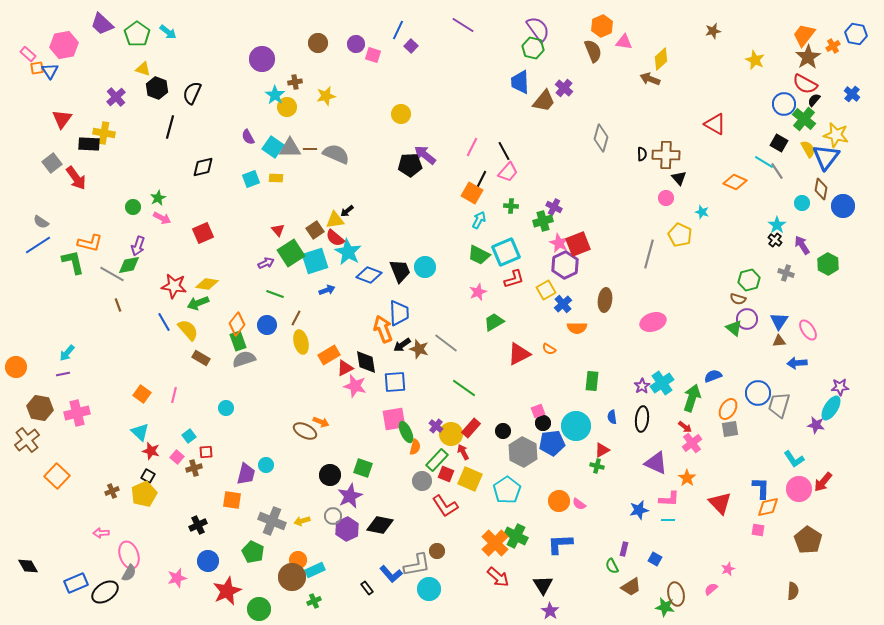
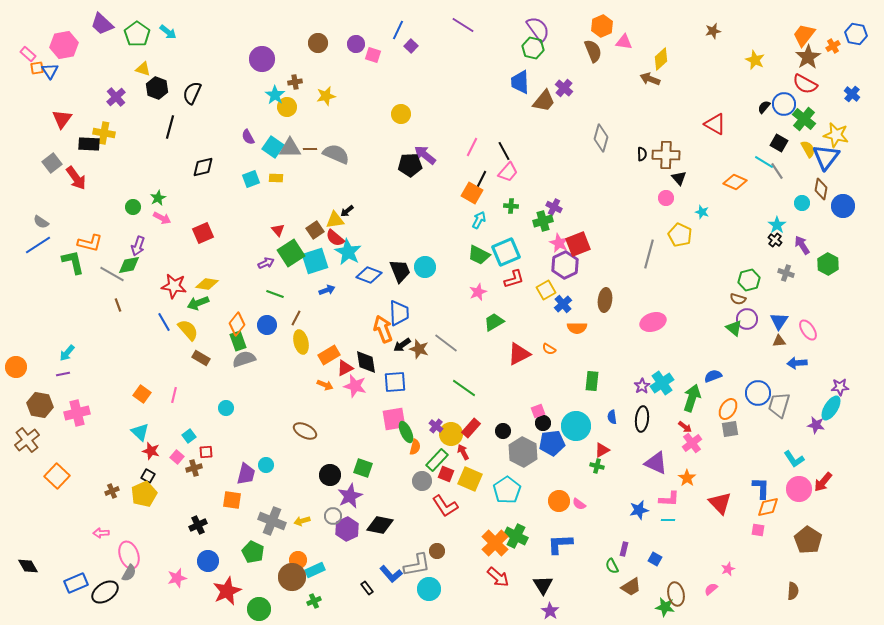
black semicircle at (814, 100): moved 50 px left, 7 px down
brown hexagon at (40, 408): moved 3 px up
orange arrow at (321, 422): moved 4 px right, 37 px up
